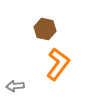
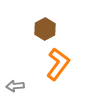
brown hexagon: rotated 20 degrees clockwise
